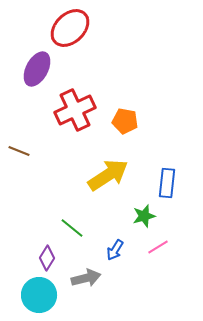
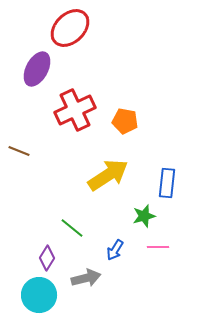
pink line: rotated 30 degrees clockwise
